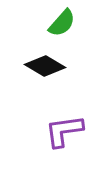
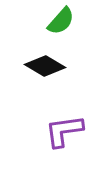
green semicircle: moved 1 px left, 2 px up
